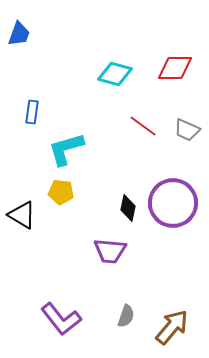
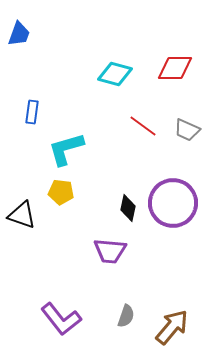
black triangle: rotated 12 degrees counterclockwise
